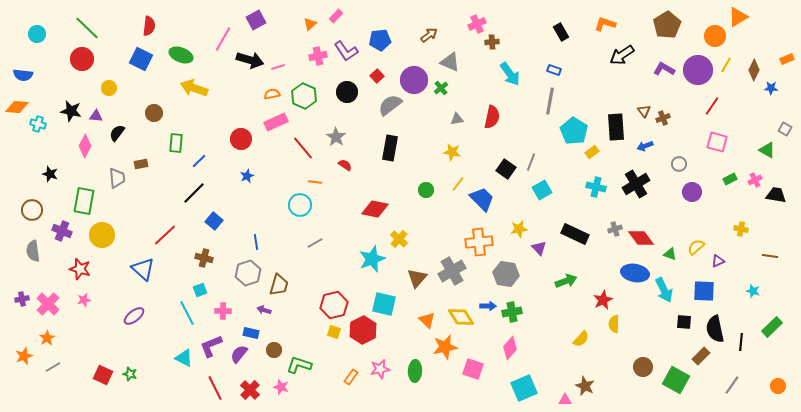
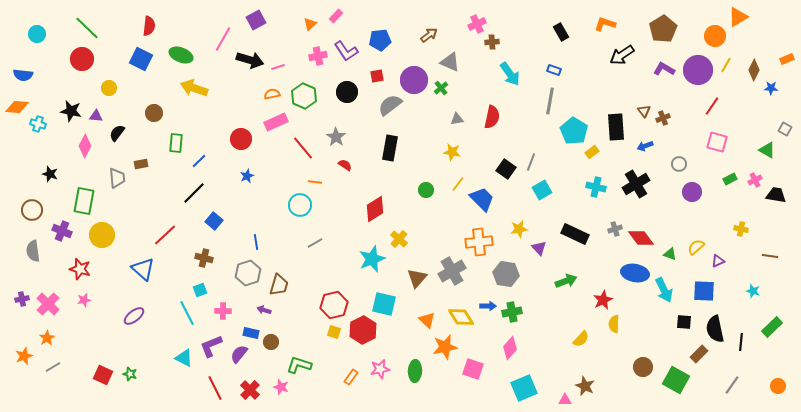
brown pentagon at (667, 25): moved 4 px left, 4 px down
red square at (377, 76): rotated 32 degrees clockwise
red diamond at (375, 209): rotated 44 degrees counterclockwise
brown circle at (274, 350): moved 3 px left, 8 px up
brown rectangle at (701, 356): moved 2 px left, 2 px up
